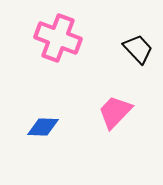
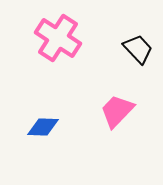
pink cross: rotated 12 degrees clockwise
pink trapezoid: moved 2 px right, 1 px up
